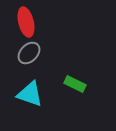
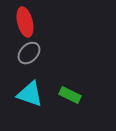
red ellipse: moved 1 px left
green rectangle: moved 5 px left, 11 px down
